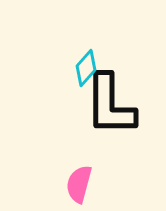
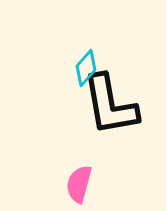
black L-shape: rotated 10 degrees counterclockwise
